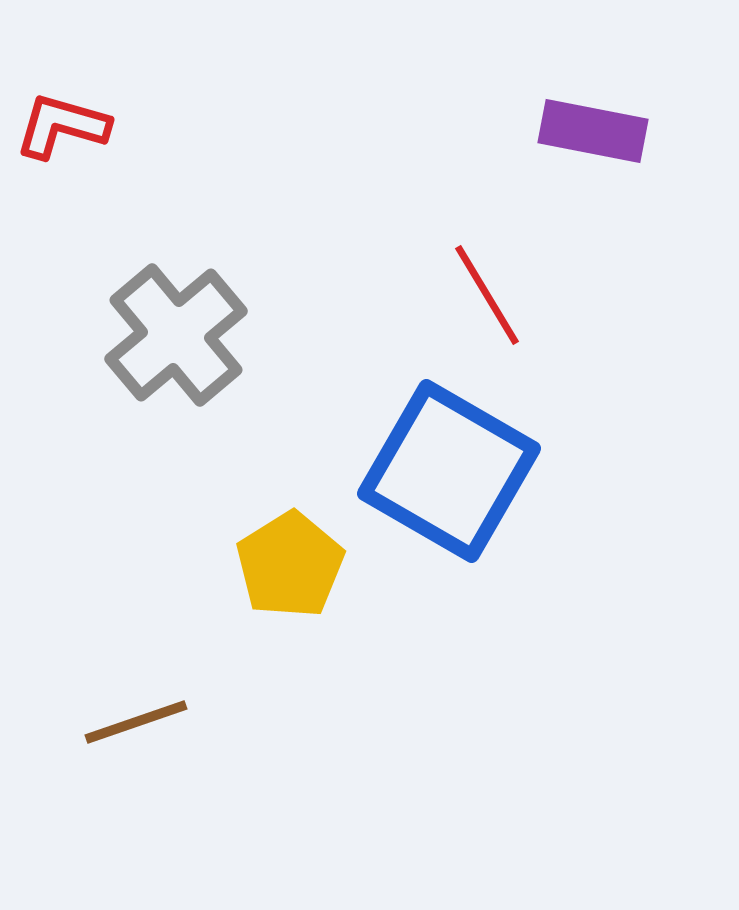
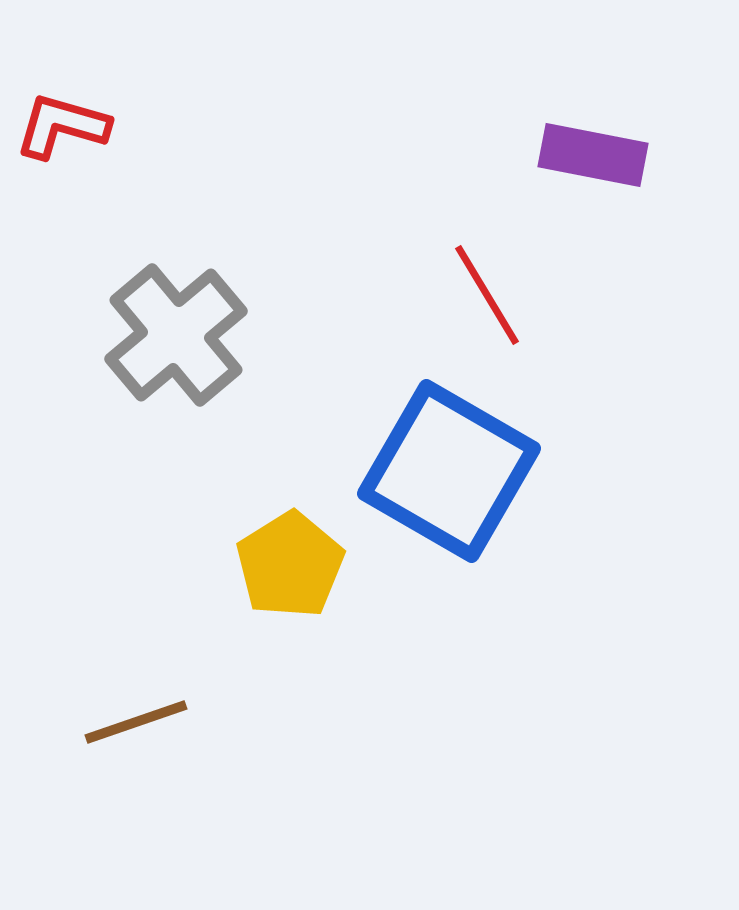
purple rectangle: moved 24 px down
